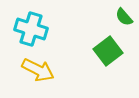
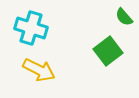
cyan cross: moved 1 px up
yellow arrow: moved 1 px right
